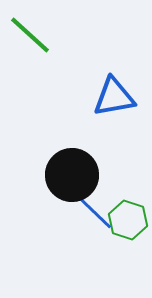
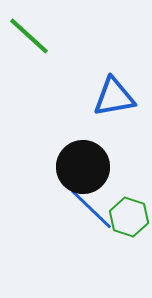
green line: moved 1 px left, 1 px down
black circle: moved 11 px right, 8 px up
green hexagon: moved 1 px right, 3 px up
